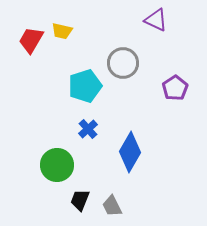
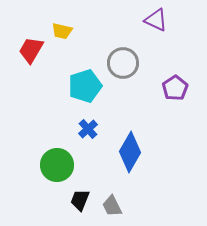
red trapezoid: moved 10 px down
